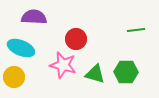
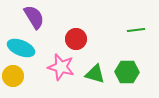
purple semicircle: rotated 55 degrees clockwise
pink star: moved 2 px left, 2 px down
green hexagon: moved 1 px right
yellow circle: moved 1 px left, 1 px up
